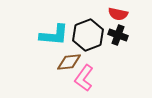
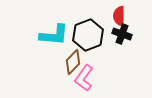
red semicircle: moved 1 px right, 2 px down; rotated 78 degrees clockwise
black cross: moved 4 px right, 1 px up
brown diamond: moved 4 px right; rotated 40 degrees counterclockwise
